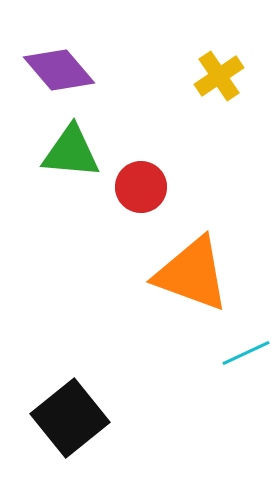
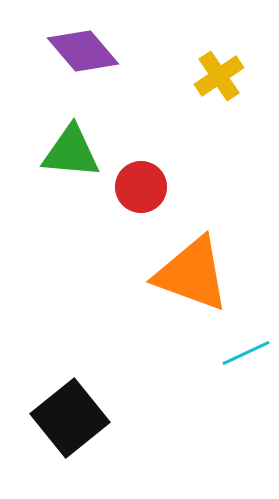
purple diamond: moved 24 px right, 19 px up
